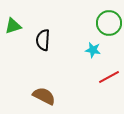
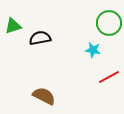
black semicircle: moved 3 px left, 2 px up; rotated 75 degrees clockwise
